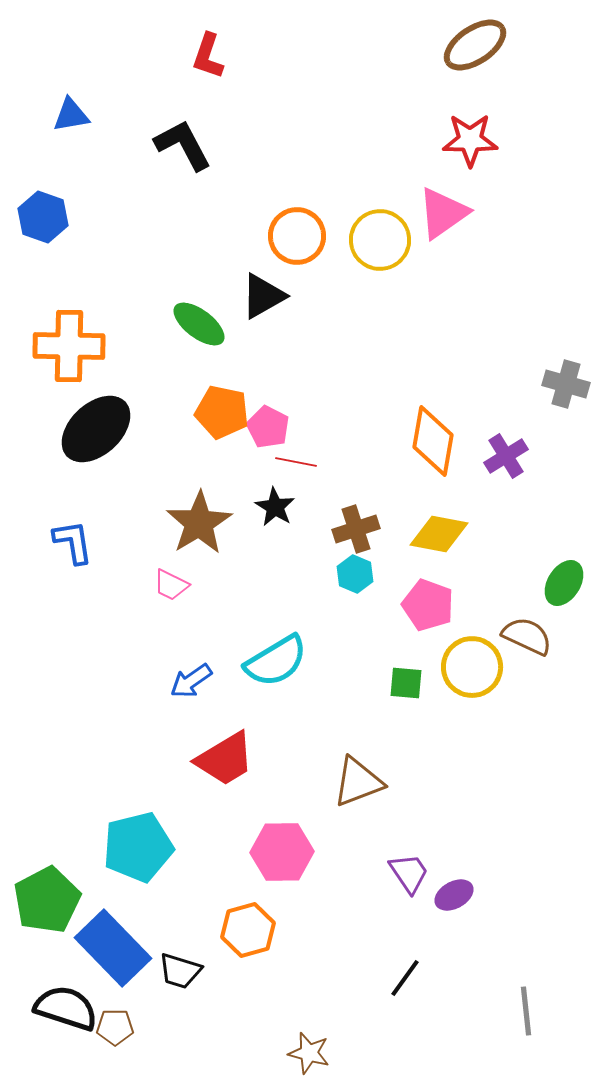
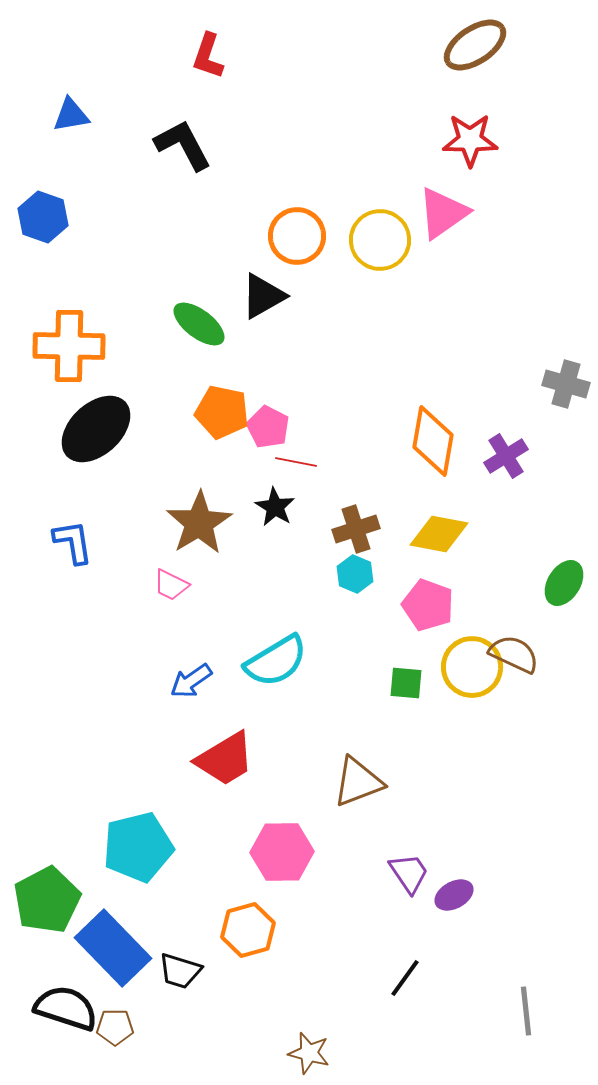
brown semicircle at (527, 636): moved 13 px left, 18 px down
